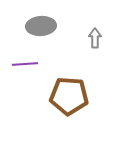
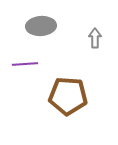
brown pentagon: moved 1 px left
